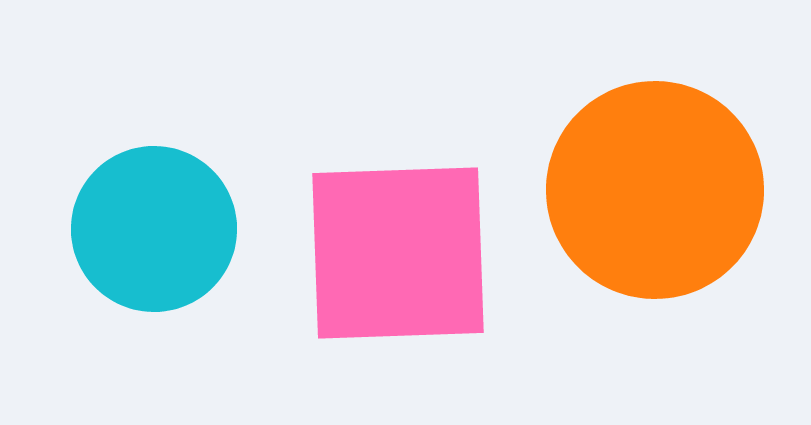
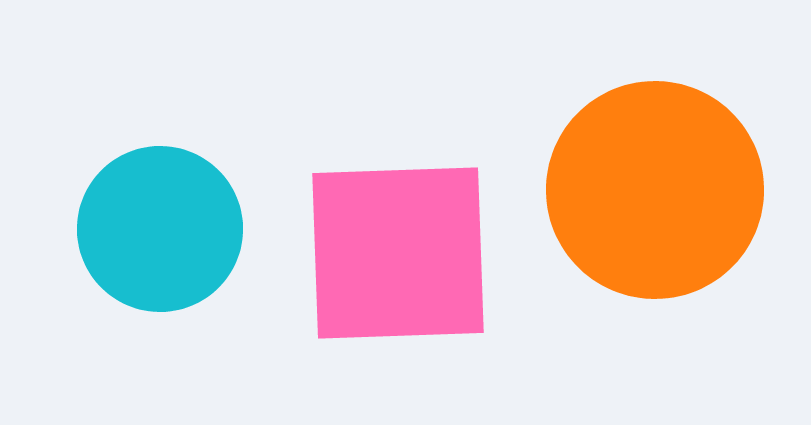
cyan circle: moved 6 px right
